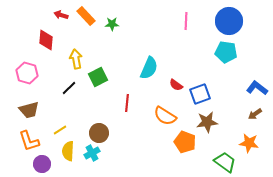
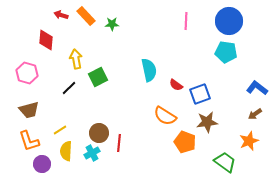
cyan semicircle: moved 2 px down; rotated 35 degrees counterclockwise
red line: moved 8 px left, 40 px down
orange star: moved 2 px up; rotated 30 degrees counterclockwise
yellow semicircle: moved 2 px left
